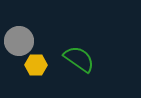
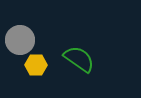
gray circle: moved 1 px right, 1 px up
